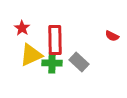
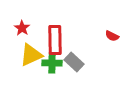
gray rectangle: moved 5 px left
